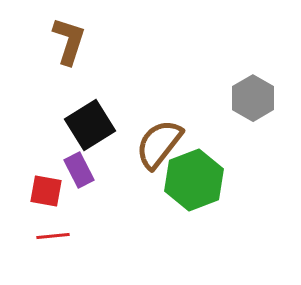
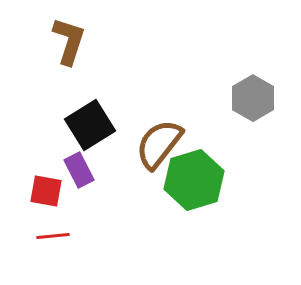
green hexagon: rotated 4 degrees clockwise
